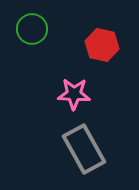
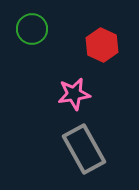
red hexagon: rotated 12 degrees clockwise
pink star: rotated 12 degrees counterclockwise
